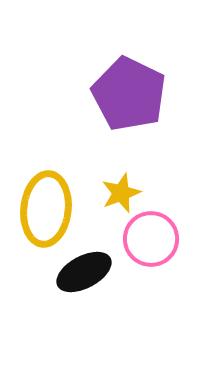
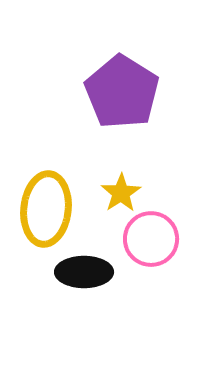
purple pentagon: moved 7 px left, 2 px up; rotated 6 degrees clockwise
yellow star: rotated 12 degrees counterclockwise
black ellipse: rotated 28 degrees clockwise
